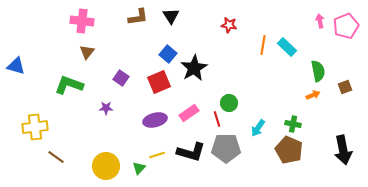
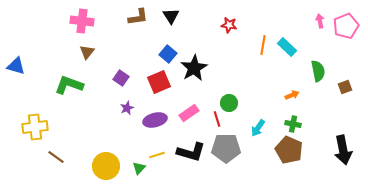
orange arrow: moved 21 px left
purple star: moved 21 px right; rotated 24 degrees counterclockwise
